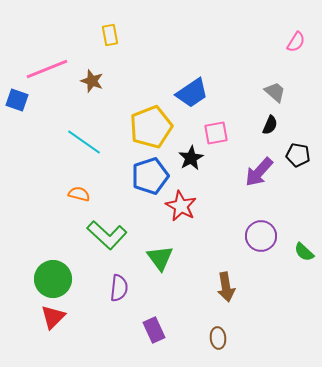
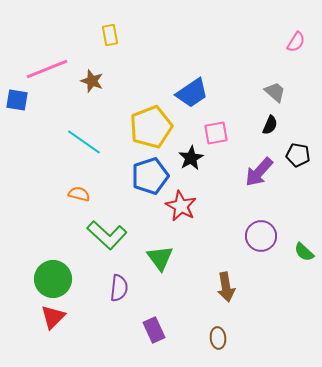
blue square: rotated 10 degrees counterclockwise
